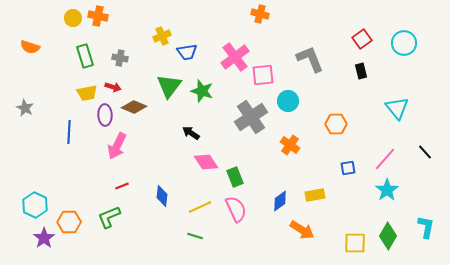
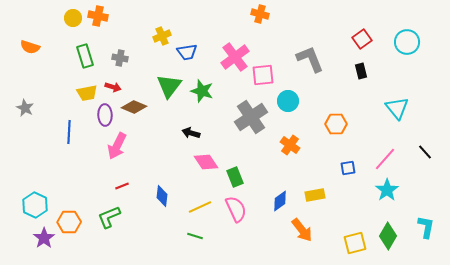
cyan circle at (404, 43): moved 3 px right, 1 px up
black arrow at (191, 133): rotated 18 degrees counterclockwise
orange arrow at (302, 230): rotated 20 degrees clockwise
yellow square at (355, 243): rotated 15 degrees counterclockwise
